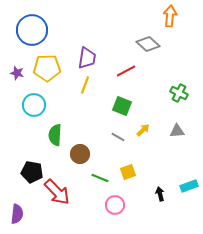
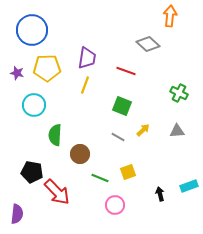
red line: rotated 48 degrees clockwise
